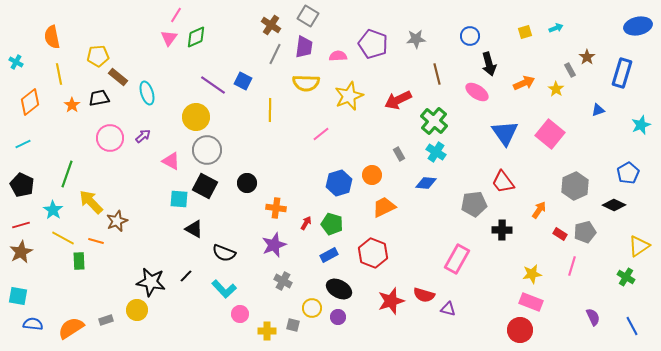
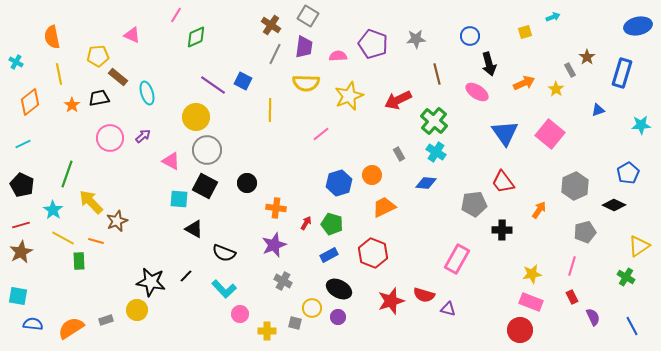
cyan arrow at (556, 28): moved 3 px left, 11 px up
pink triangle at (169, 38): moved 37 px left, 3 px up; rotated 42 degrees counterclockwise
cyan star at (641, 125): rotated 18 degrees clockwise
red rectangle at (560, 234): moved 12 px right, 63 px down; rotated 32 degrees clockwise
gray square at (293, 325): moved 2 px right, 2 px up
